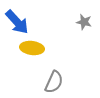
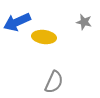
blue arrow: rotated 108 degrees clockwise
yellow ellipse: moved 12 px right, 11 px up
